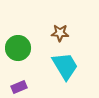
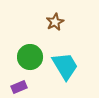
brown star: moved 5 px left, 11 px up; rotated 30 degrees counterclockwise
green circle: moved 12 px right, 9 px down
